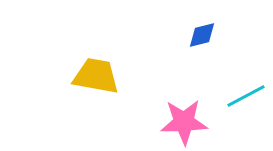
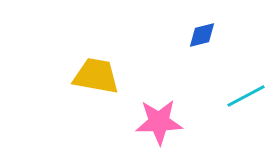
pink star: moved 25 px left
